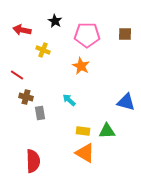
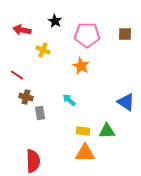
blue triangle: rotated 18 degrees clockwise
orange triangle: rotated 30 degrees counterclockwise
